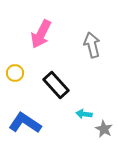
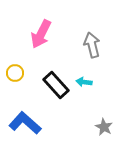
cyan arrow: moved 32 px up
blue L-shape: rotated 8 degrees clockwise
gray star: moved 2 px up
